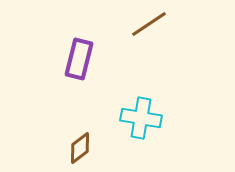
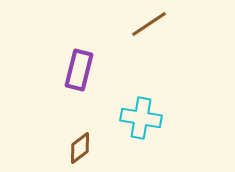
purple rectangle: moved 11 px down
